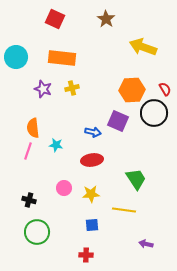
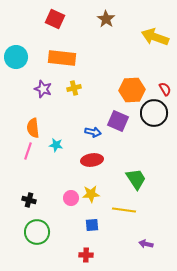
yellow arrow: moved 12 px right, 10 px up
yellow cross: moved 2 px right
pink circle: moved 7 px right, 10 px down
